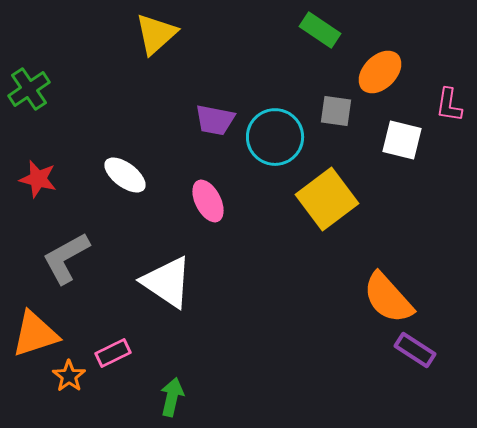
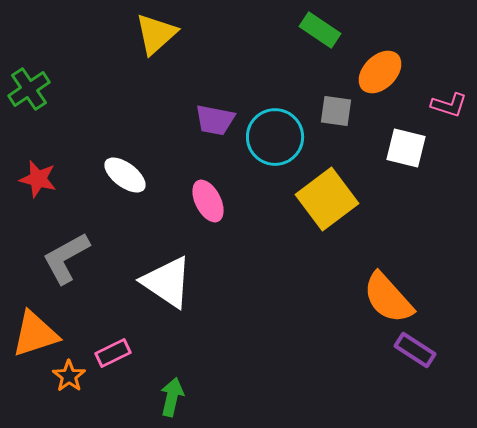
pink L-shape: rotated 81 degrees counterclockwise
white square: moved 4 px right, 8 px down
